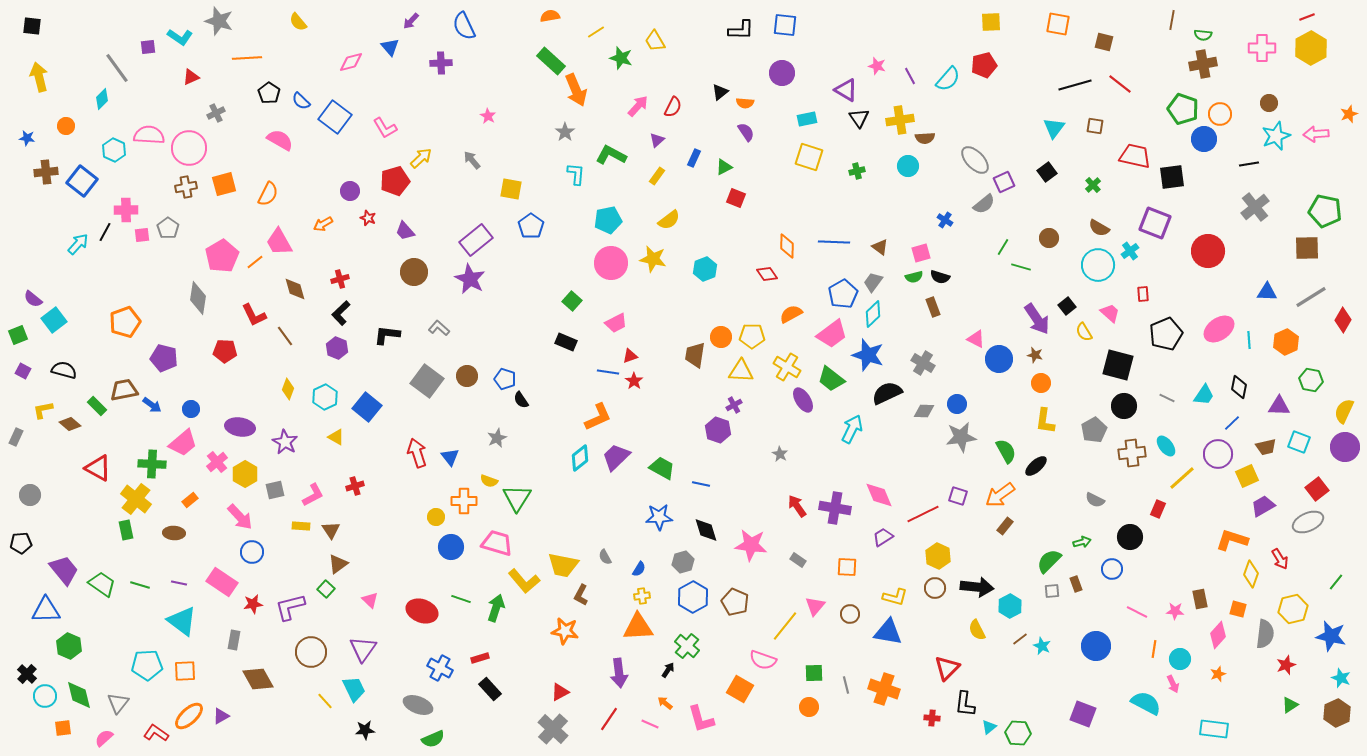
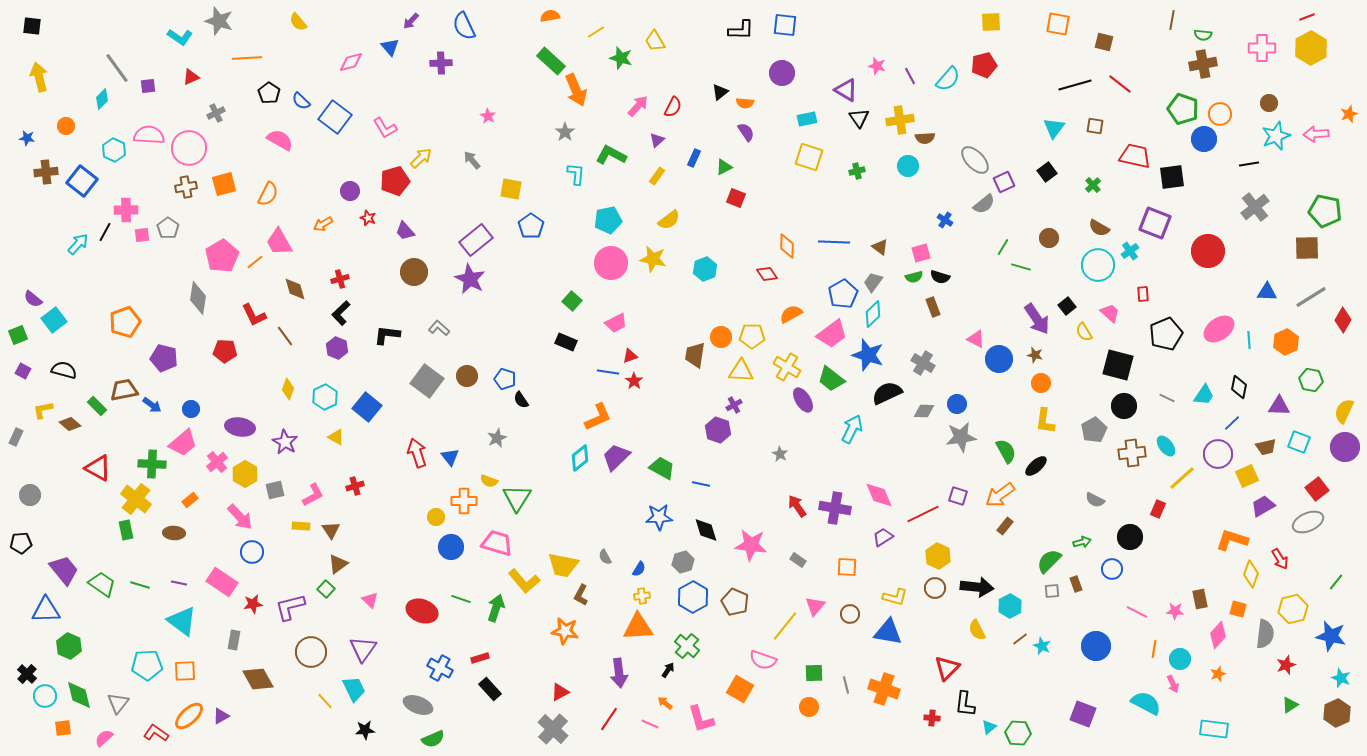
purple square at (148, 47): moved 39 px down
